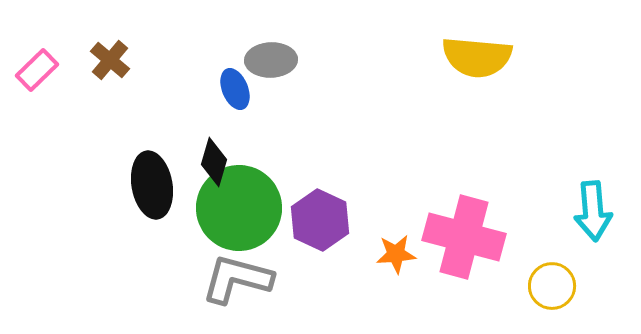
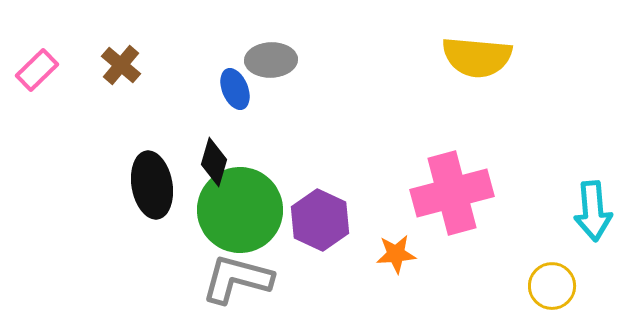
brown cross: moved 11 px right, 5 px down
green circle: moved 1 px right, 2 px down
pink cross: moved 12 px left, 44 px up; rotated 30 degrees counterclockwise
